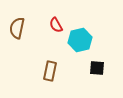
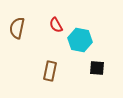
cyan hexagon: rotated 25 degrees clockwise
